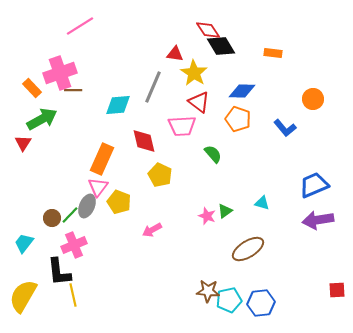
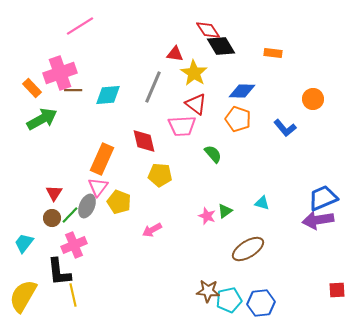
red triangle at (199, 102): moved 3 px left, 2 px down
cyan diamond at (118, 105): moved 10 px left, 10 px up
red triangle at (23, 143): moved 31 px right, 50 px down
yellow pentagon at (160, 175): rotated 20 degrees counterclockwise
blue trapezoid at (314, 185): moved 9 px right, 13 px down
